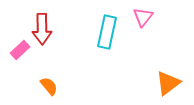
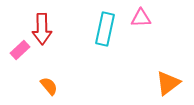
pink triangle: moved 2 px left, 1 px down; rotated 50 degrees clockwise
cyan rectangle: moved 2 px left, 3 px up
